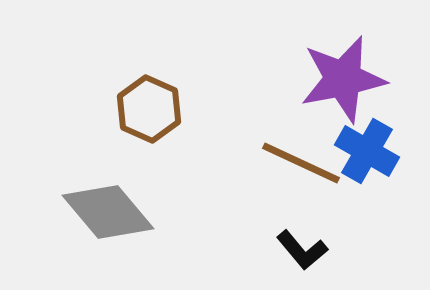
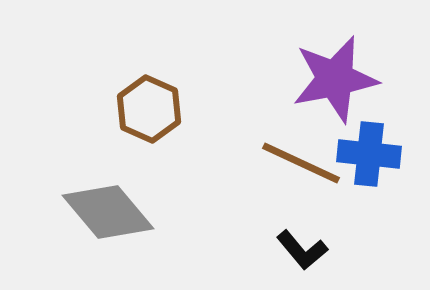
purple star: moved 8 px left
blue cross: moved 2 px right, 3 px down; rotated 24 degrees counterclockwise
